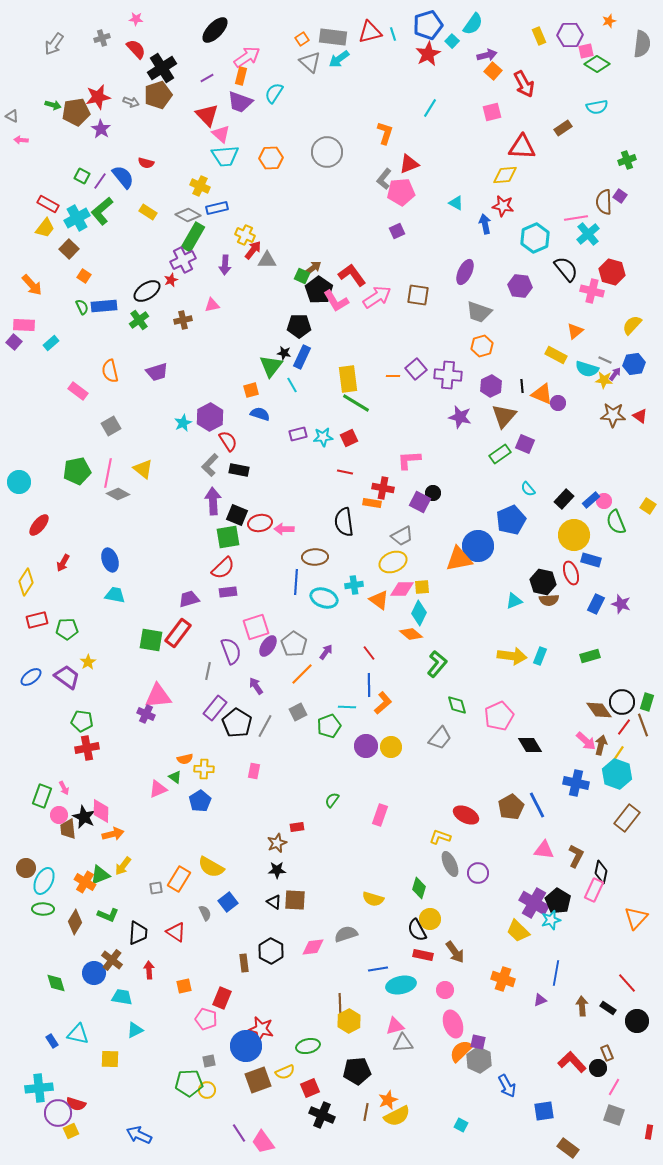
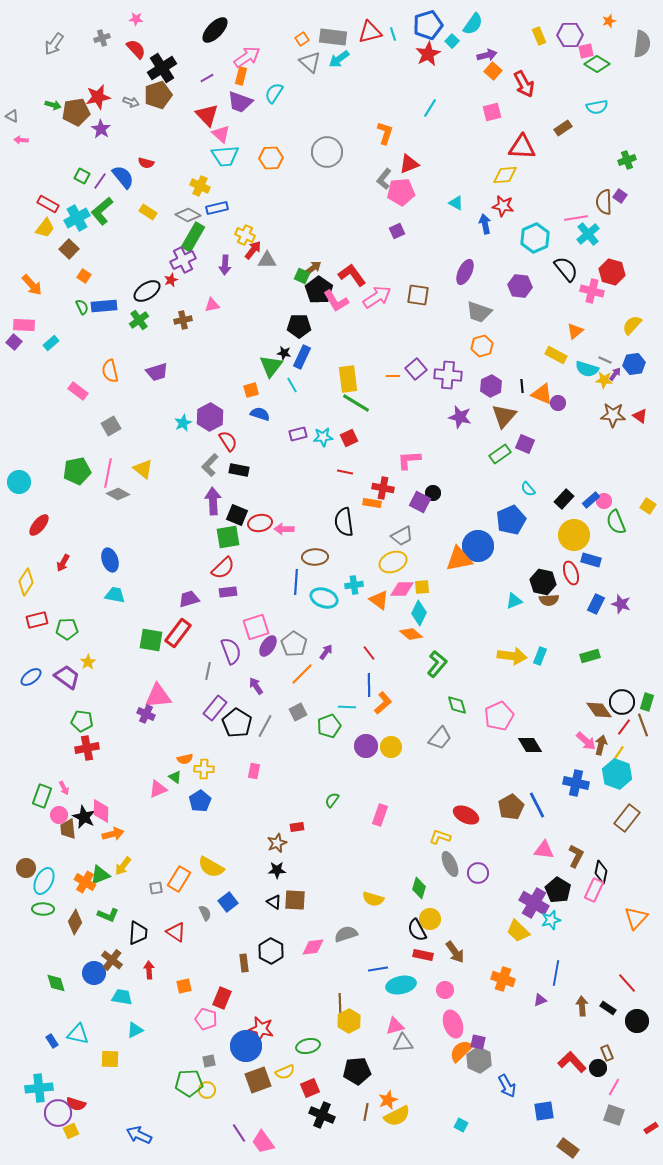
black pentagon at (558, 901): moved 11 px up
red rectangle at (649, 1132): moved 2 px right, 4 px up; rotated 48 degrees clockwise
